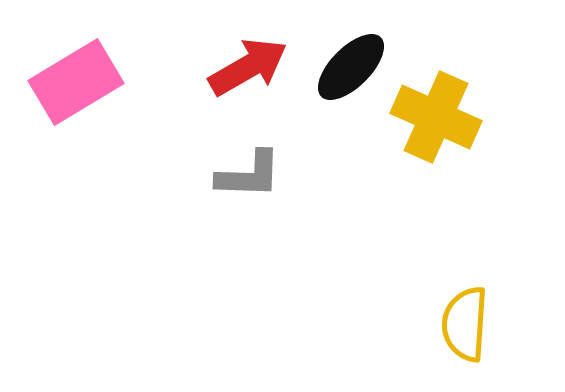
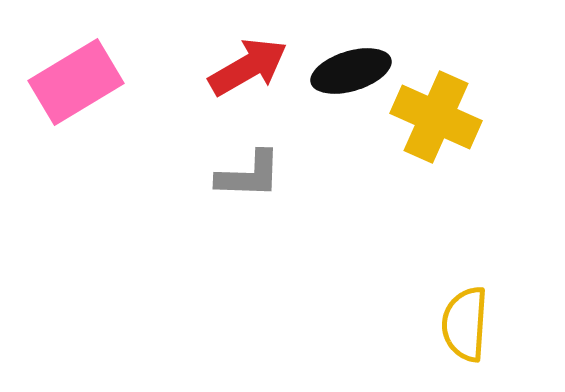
black ellipse: moved 4 px down; rotated 28 degrees clockwise
